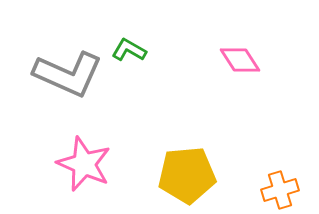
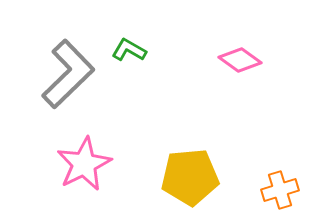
pink diamond: rotated 21 degrees counterclockwise
gray L-shape: rotated 68 degrees counterclockwise
pink star: rotated 22 degrees clockwise
yellow pentagon: moved 3 px right, 2 px down
